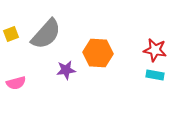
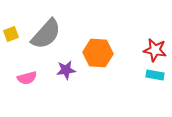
pink semicircle: moved 11 px right, 5 px up
